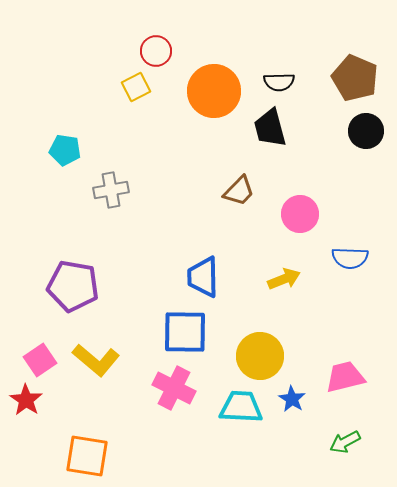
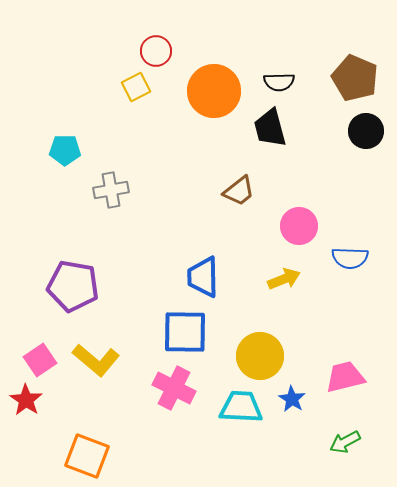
cyan pentagon: rotated 8 degrees counterclockwise
brown trapezoid: rotated 8 degrees clockwise
pink circle: moved 1 px left, 12 px down
orange square: rotated 12 degrees clockwise
